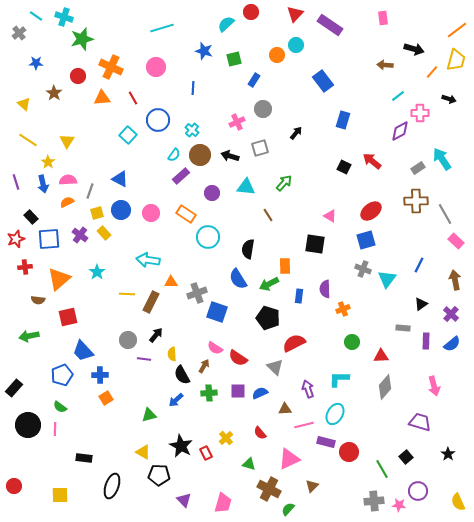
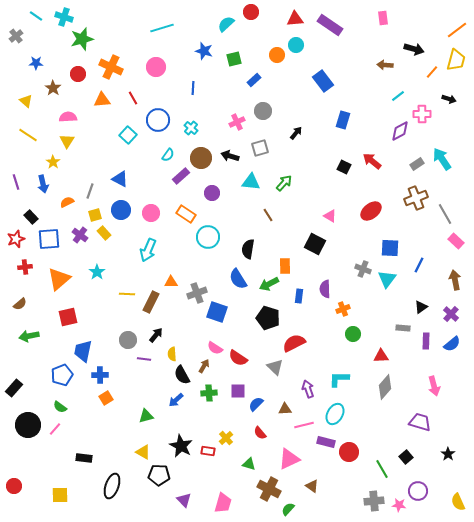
red triangle at (295, 14): moved 5 px down; rotated 42 degrees clockwise
gray cross at (19, 33): moved 3 px left, 3 px down
red circle at (78, 76): moved 2 px up
blue rectangle at (254, 80): rotated 16 degrees clockwise
brown star at (54, 93): moved 1 px left, 5 px up
orange triangle at (102, 98): moved 2 px down
yellow triangle at (24, 104): moved 2 px right, 3 px up
gray circle at (263, 109): moved 2 px down
pink cross at (420, 113): moved 2 px right, 1 px down
cyan cross at (192, 130): moved 1 px left, 2 px up
yellow line at (28, 140): moved 5 px up
cyan semicircle at (174, 155): moved 6 px left
brown circle at (200, 155): moved 1 px right, 3 px down
yellow star at (48, 162): moved 5 px right
gray rectangle at (418, 168): moved 1 px left, 4 px up
pink semicircle at (68, 180): moved 63 px up
cyan triangle at (246, 187): moved 5 px right, 5 px up
brown cross at (416, 201): moved 3 px up; rotated 20 degrees counterclockwise
yellow square at (97, 213): moved 2 px left, 2 px down
blue square at (366, 240): moved 24 px right, 8 px down; rotated 18 degrees clockwise
black square at (315, 244): rotated 20 degrees clockwise
cyan arrow at (148, 260): moved 10 px up; rotated 75 degrees counterclockwise
brown semicircle at (38, 300): moved 18 px left, 4 px down; rotated 48 degrees counterclockwise
black triangle at (421, 304): moved 3 px down
green circle at (352, 342): moved 1 px right, 8 px up
blue trapezoid at (83, 351): rotated 55 degrees clockwise
blue semicircle at (260, 393): moved 4 px left, 11 px down; rotated 21 degrees counterclockwise
green triangle at (149, 415): moved 3 px left, 1 px down
pink line at (55, 429): rotated 40 degrees clockwise
red rectangle at (206, 453): moved 2 px right, 2 px up; rotated 56 degrees counterclockwise
brown triangle at (312, 486): rotated 40 degrees counterclockwise
